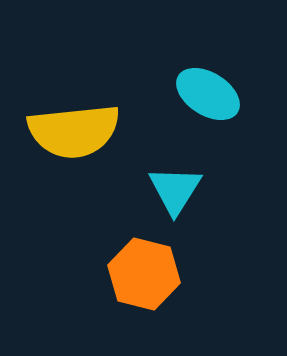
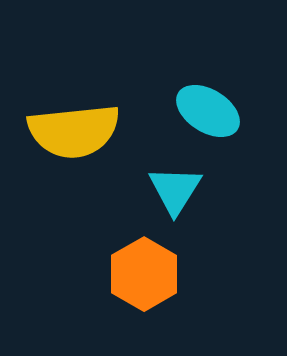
cyan ellipse: moved 17 px down
orange hexagon: rotated 16 degrees clockwise
